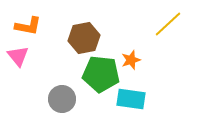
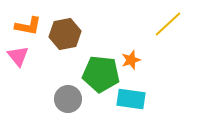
brown hexagon: moved 19 px left, 4 px up
gray circle: moved 6 px right
